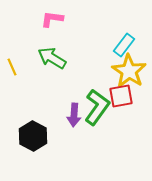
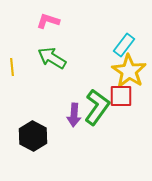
pink L-shape: moved 4 px left, 2 px down; rotated 10 degrees clockwise
yellow line: rotated 18 degrees clockwise
red square: rotated 10 degrees clockwise
